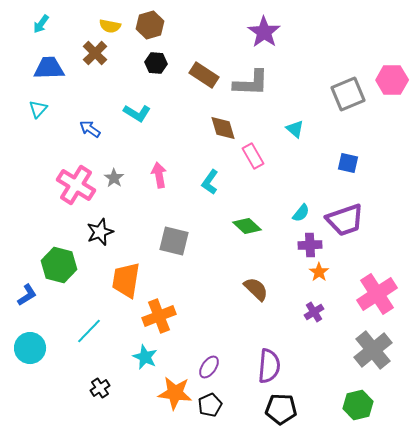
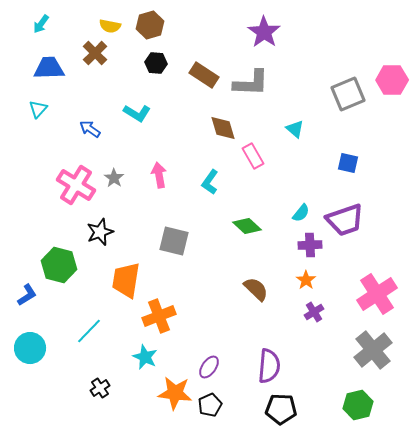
orange star at (319, 272): moved 13 px left, 8 px down
